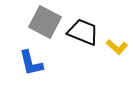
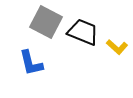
gray square: moved 1 px right
